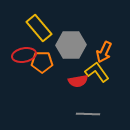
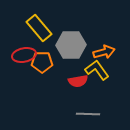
orange arrow: rotated 130 degrees counterclockwise
yellow L-shape: moved 2 px up
